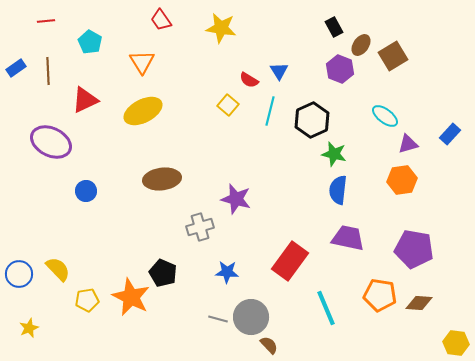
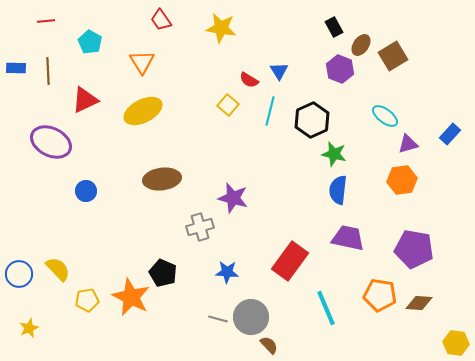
blue rectangle at (16, 68): rotated 36 degrees clockwise
purple star at (236, 199): moved 3 px left, 1 px up
